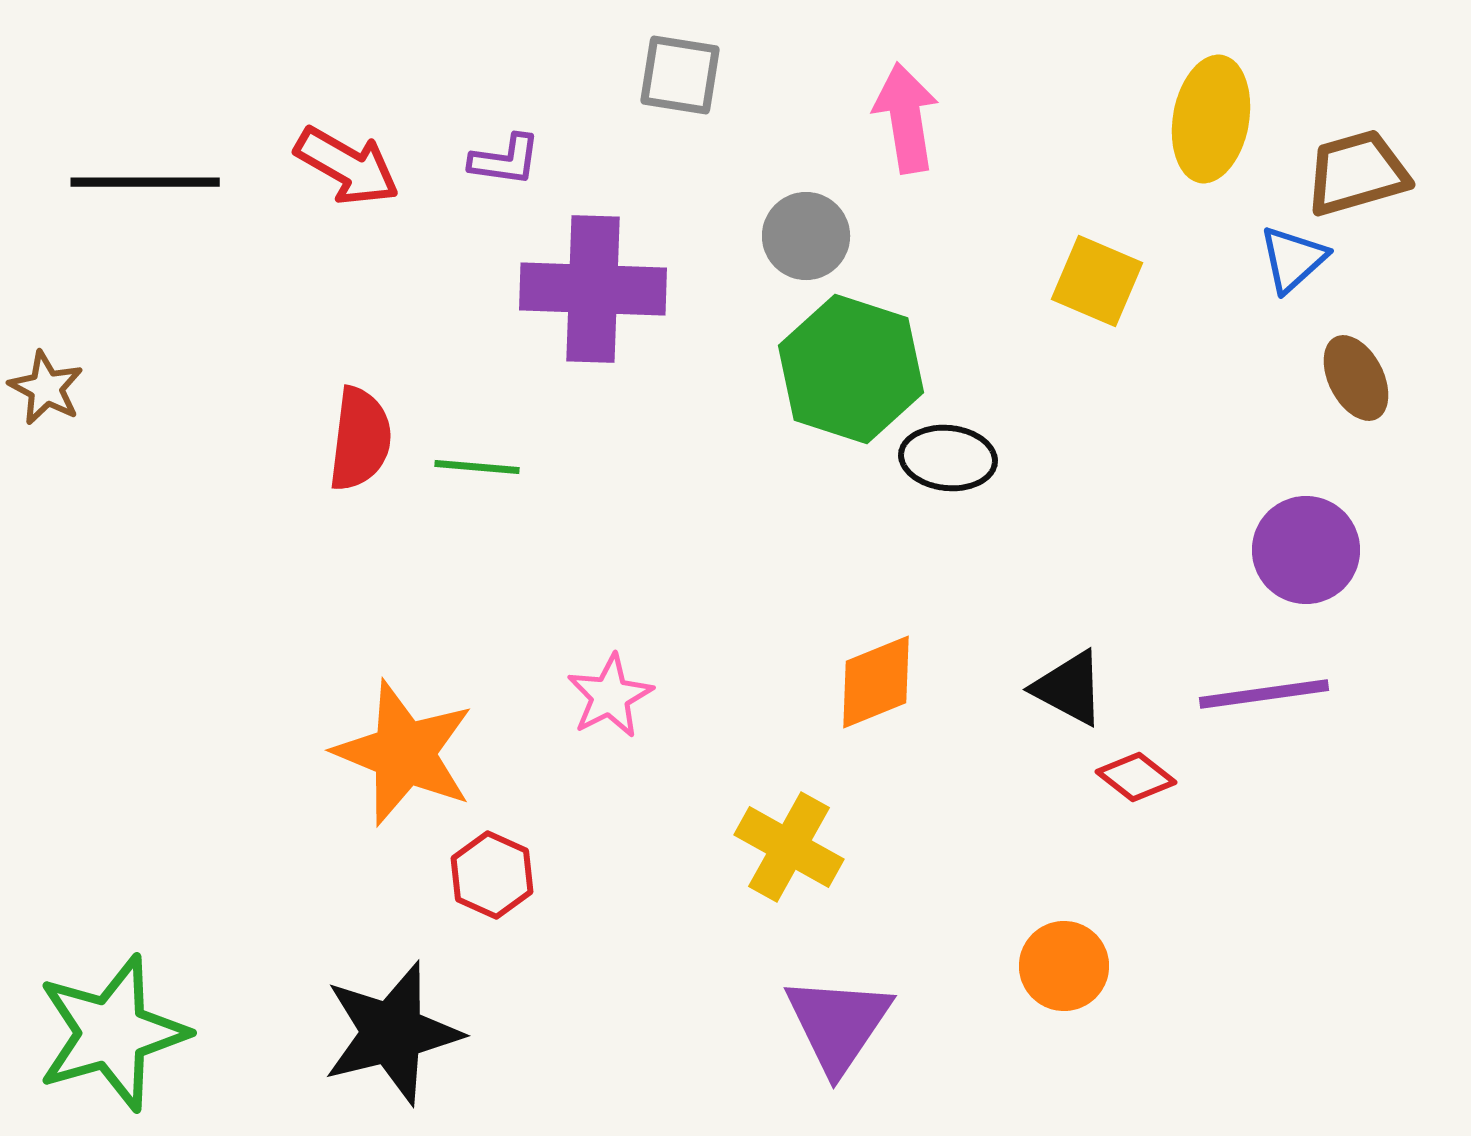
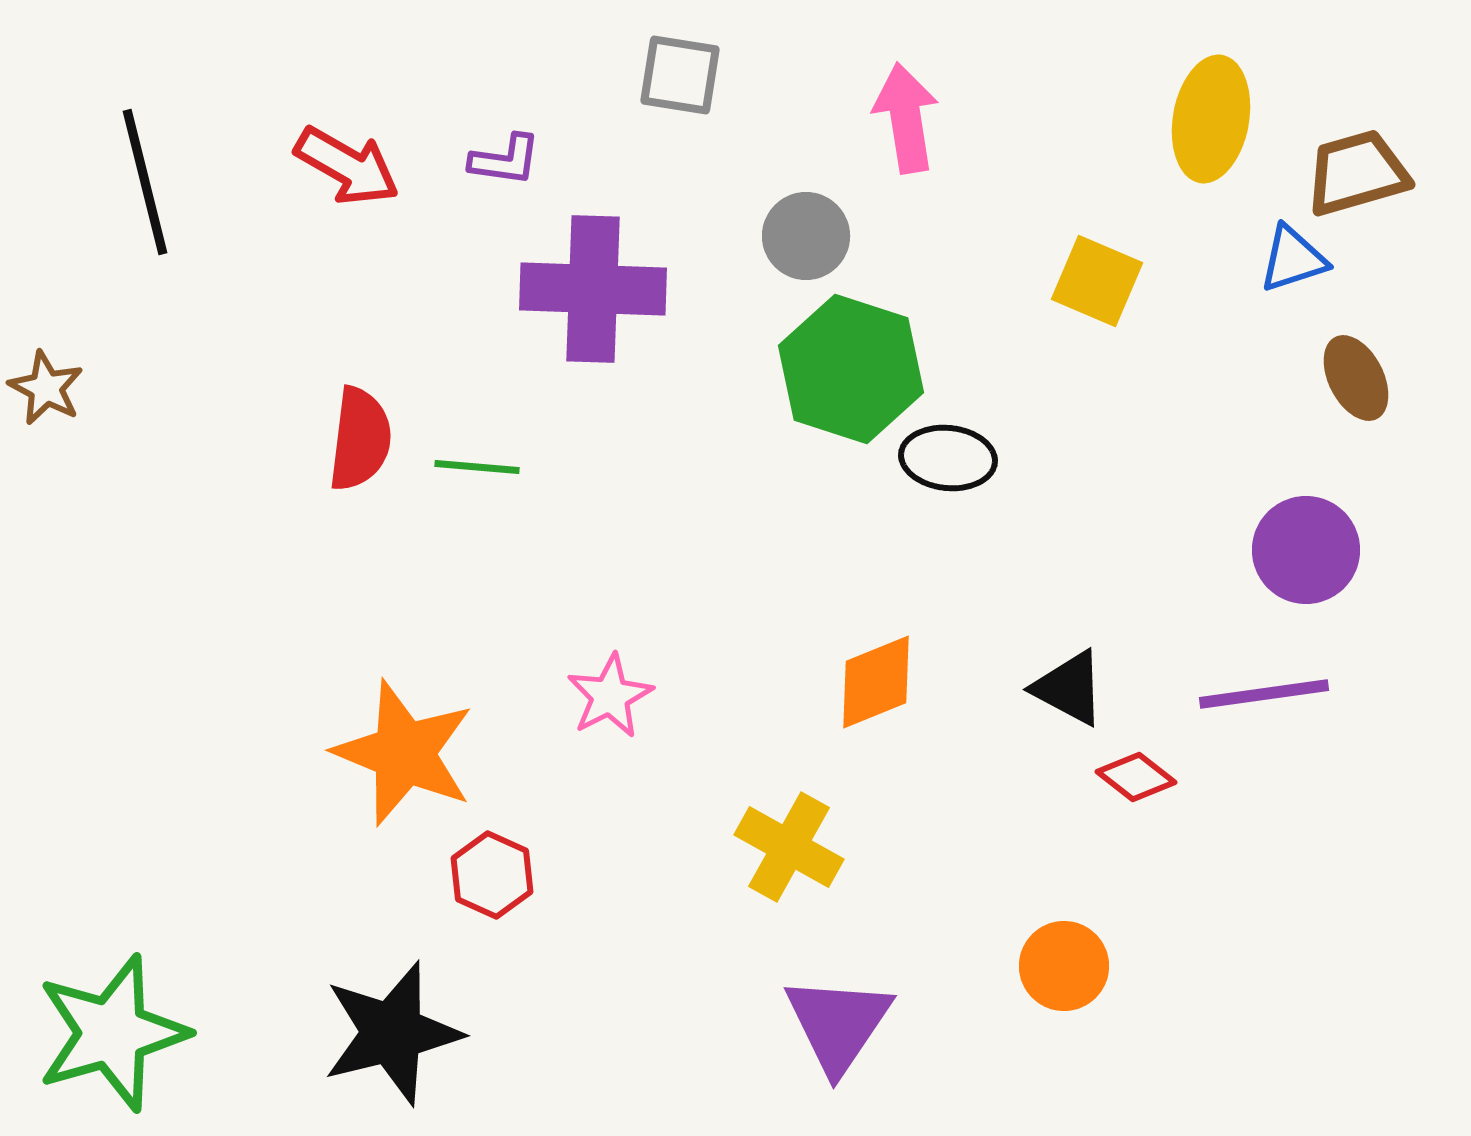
black line: rotated 76 degrees clockwise
blue triangle: rotated 24 degrees clockwise
